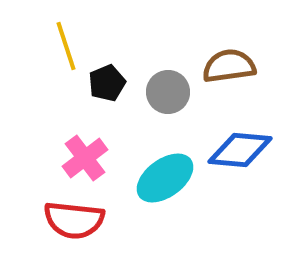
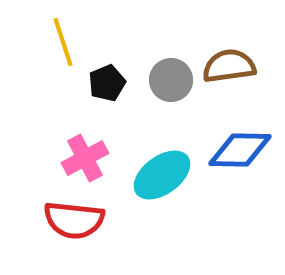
yellow line: moved 3 px left, 4 px up
gray circle: moved 3 px right, 12 px up
blue diamond: rotated 4 degrees counterclockwise
pink cross: rotated 9 degrees clockwise
cyan ellipse: moved 3 px left, 3 px up
